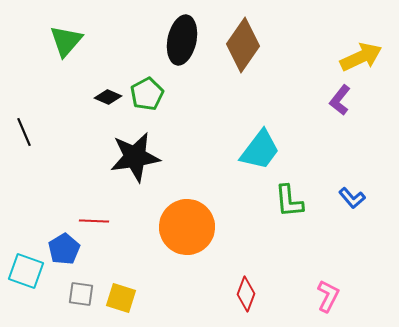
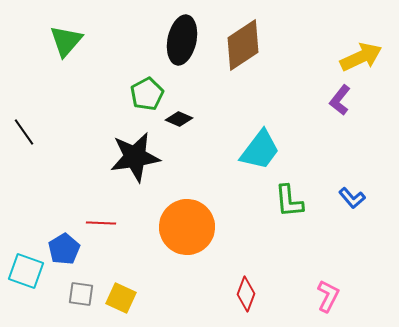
brown diamond: rotated 22 degrees clockwise
black diamond: moved 71 px right, 22 px down
black line: rotated 12 degrees counterclockwise
red line: moved 7 px right, 2 px down
yellow square: rotated 8 degrees clockwise
